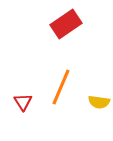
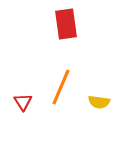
red rectangle: rotated 64 degrees counterclockwise
